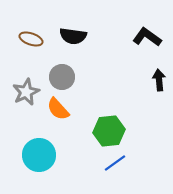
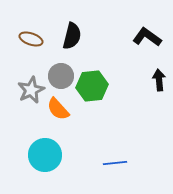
black semicircle: moved 1 px left; rotated 84 degrees counterclockwise
gray circle: moved 1 px left, 1 px up
gray star: moved 5 px right, 2 px up
green hexagon: moved 17 px left, 45 px up
cyan circle: moved 6 px right
blue line: rotated 30 degrees clockwise
